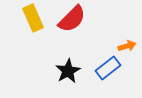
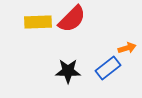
yellow rectangle: moved 5 px right, 4 px down; rotated 68 degrees counterclockwise
orange arrow: moved 2 px down
black star: rotated 30 degrees clockwise
